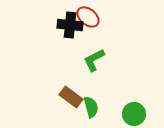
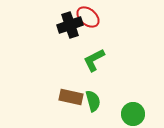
black cross: rotated 25 degrees counterclockwise
brown rectangle: rotated 25 degrees counterclockwise
green semicircle: moved 2 px right, 6 px up
green circle: moved 1 px left
